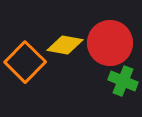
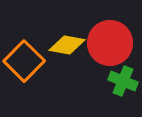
yellow diamond: moved 2 px right
orange square: moved 1 px left, 1 px up
